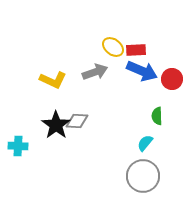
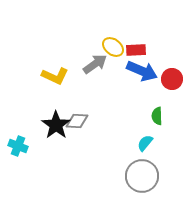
gray arrow: moved 8 px up; rotated 15 degrees counterclockwise
yellow L-shape: moved 2 px right, 4 px up
cyan cross: rotated 18 degrees clockwise
gray circle: moved 1 px left
